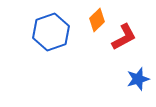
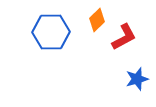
blue hexagon: rotated 18 degrees clockwise
blue star: moved 1 px left
